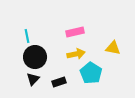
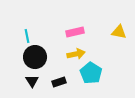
yellow triangle: moved 6 px right, 16 px up
black triangle: moved 1 px left, 2 px down; rotated 16 degrees counterclockwise
